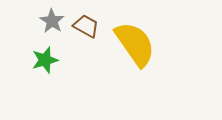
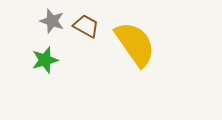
gray star: rotated 15 degrees counterclockwise
